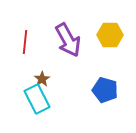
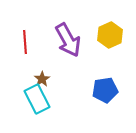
yellow hexagon: rotated 25 degrees counterclockwise
red line: rotated 10 degrees counterclockwise
blue pentagon: rotated 25 degrees counterclockwise
